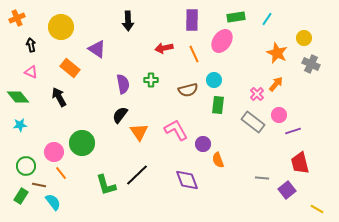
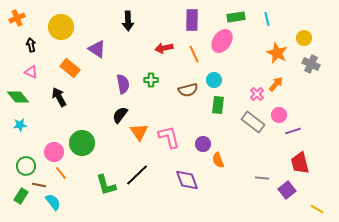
cyan line at (267, 19): rotated 48 degrees counterclockwise
pink L-shape at (176, 130): moved 7 px left, 7 px down; rotated 15 degrees clockwise
